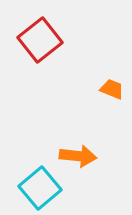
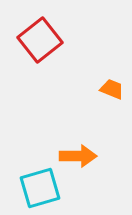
orange arrow: rotated 6 degrees counterclockwise
cyan square: rotated 24 degrees clockwise
